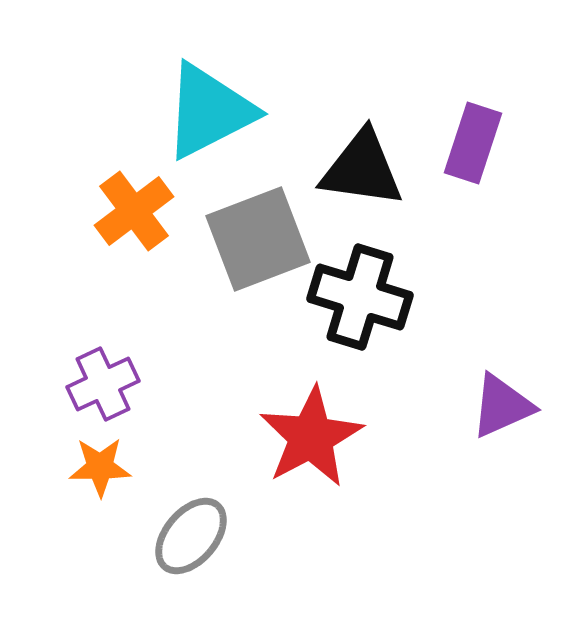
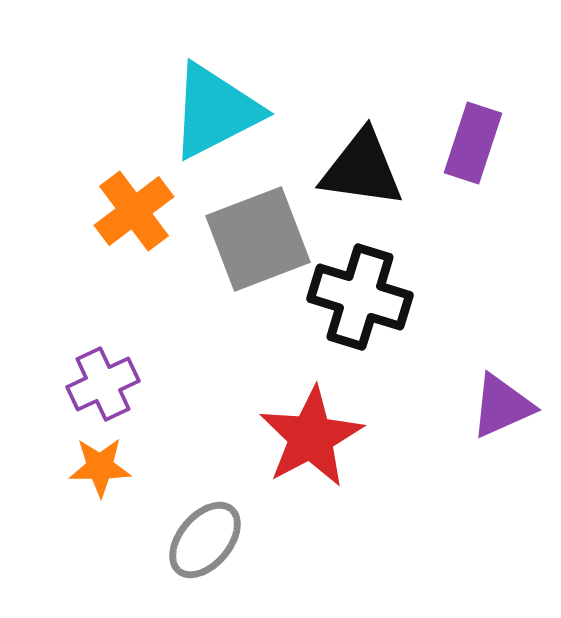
cyan triangle: moved 6 px right
gray ellipse: moved 14 px right, 4 px down
